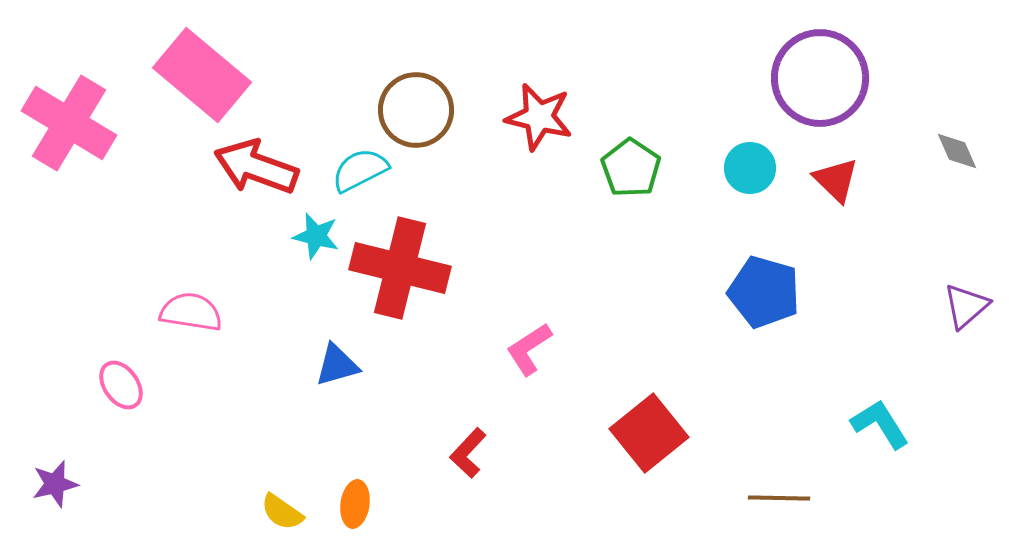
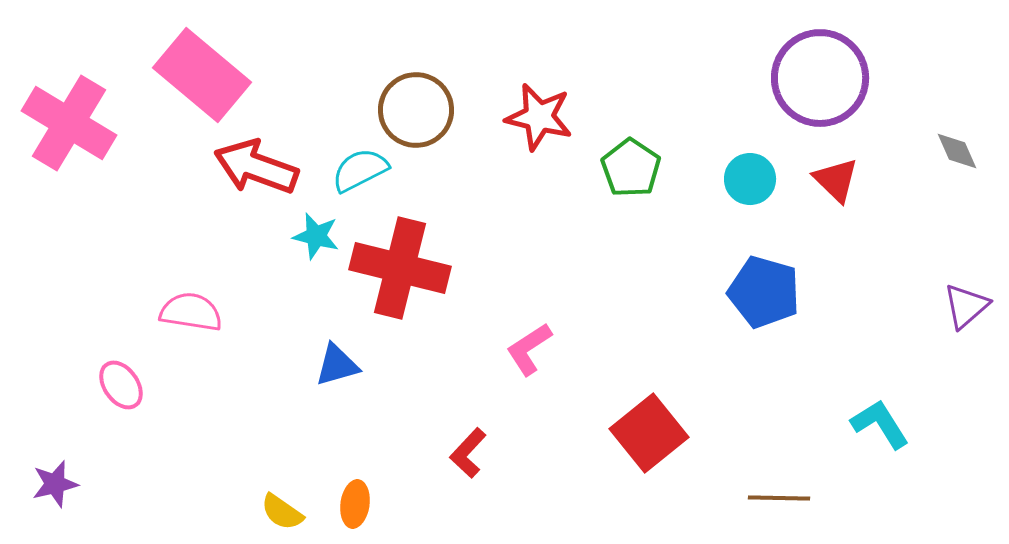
cyan circle: moved 11 px down
